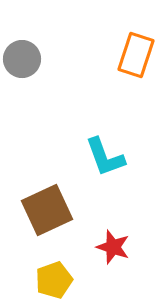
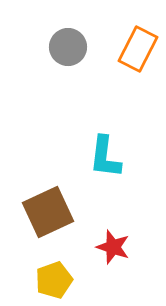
orange rectangle: moved 2 px right, 6 px up; rotated 9 degrees clockwise
gray circle: moved 46 px right, 12 px up
cyan L-shape: rotated 27 degrees clockwise
brown square: moved 1 px right, 2 px down
